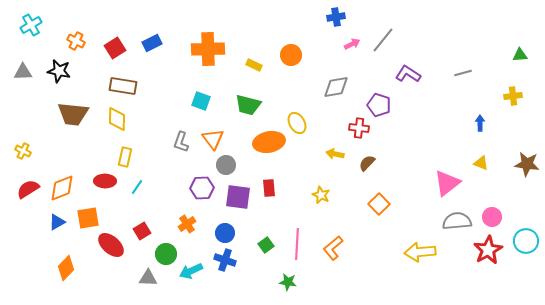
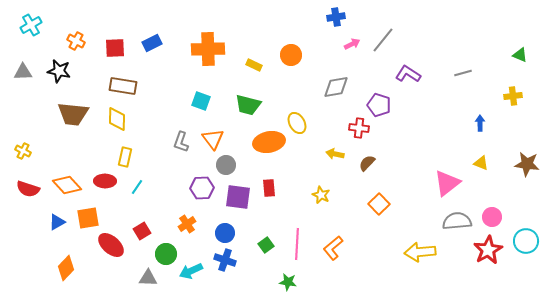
red square at (115, 48): rotated 30 degrees clockwise
green triangle at (520, 55): rotated 28 degrees clockwise
orange diamond at (62, 188): moved 5 px right, 3 px up; rotated 68 degrees clockwise
red semicircle at (28, 189): rotated 130 degrees counterclockwise
